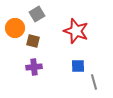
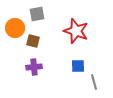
gray square: rotated 21 degrees clockwise
